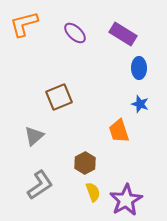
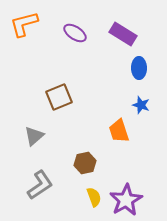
purple ellipse: rotated 10 degrees counterclockwise
blue star: moved 1 px right, 1 px down
brown hexagon: rotated 15 degrees clockwise
yellow semicircle: moved 1 px right, 5 px down
